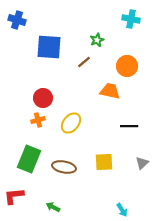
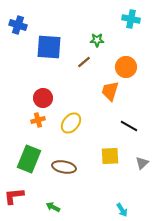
blue cross: moved 1 px right, 5 px down
green star: rotated 24 degrees clockwise
orange circle: moved 1 px left, 1 px down
orange trapezoid: rotated 85 degrees counterclockwise
black line: rotated 30 degrees clockwise
yellow square: moved 6 px right, 6 px up
